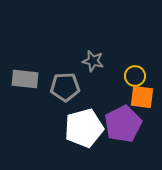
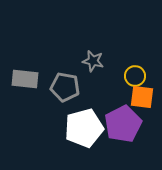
gray pentagon: rotated 12 degrees clockwise
